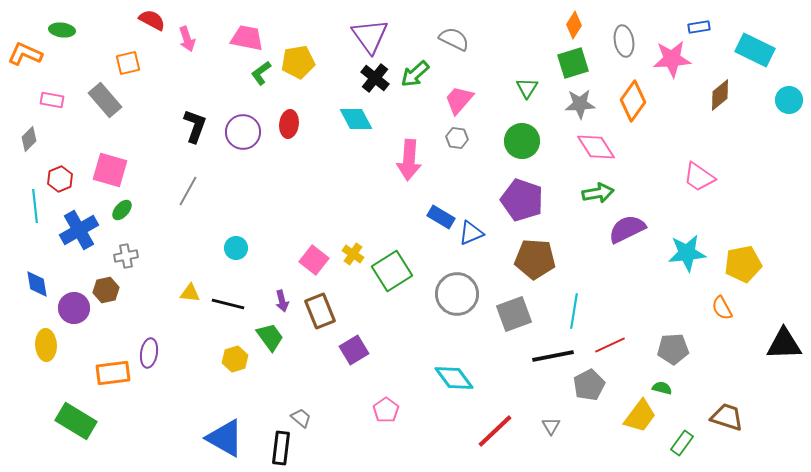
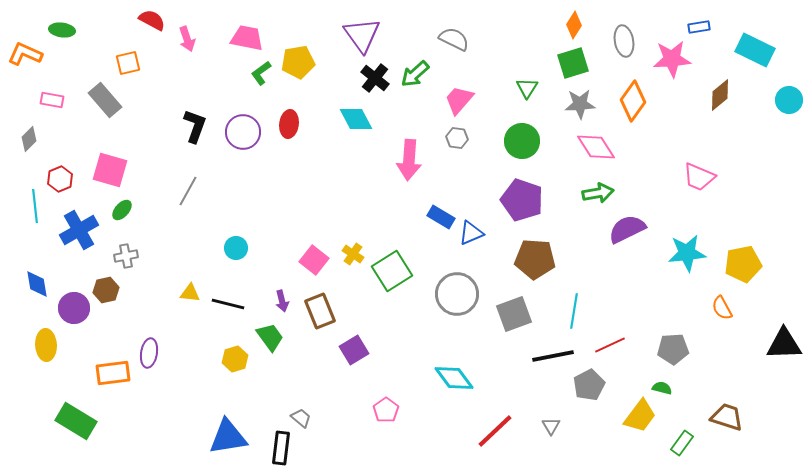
purple triangle at (370, 36): moved 8 px left, 1 px up
pink trapezoid at (699, 177): rotated 12 degrees counterclockwise
blue triangle at (225, 438): moved 3 px right, 1 px up; rotated 39 degrees counterclockwise
